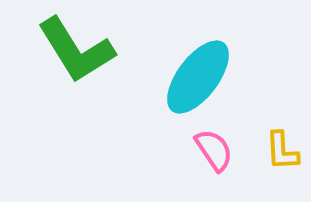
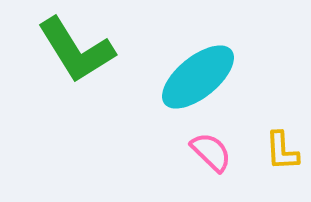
cyan ellipse: rotated 14 degrees clockwise
pink semicircle: moved 3 px left, 2 px down; rotated 12 degrees counterclockwise
